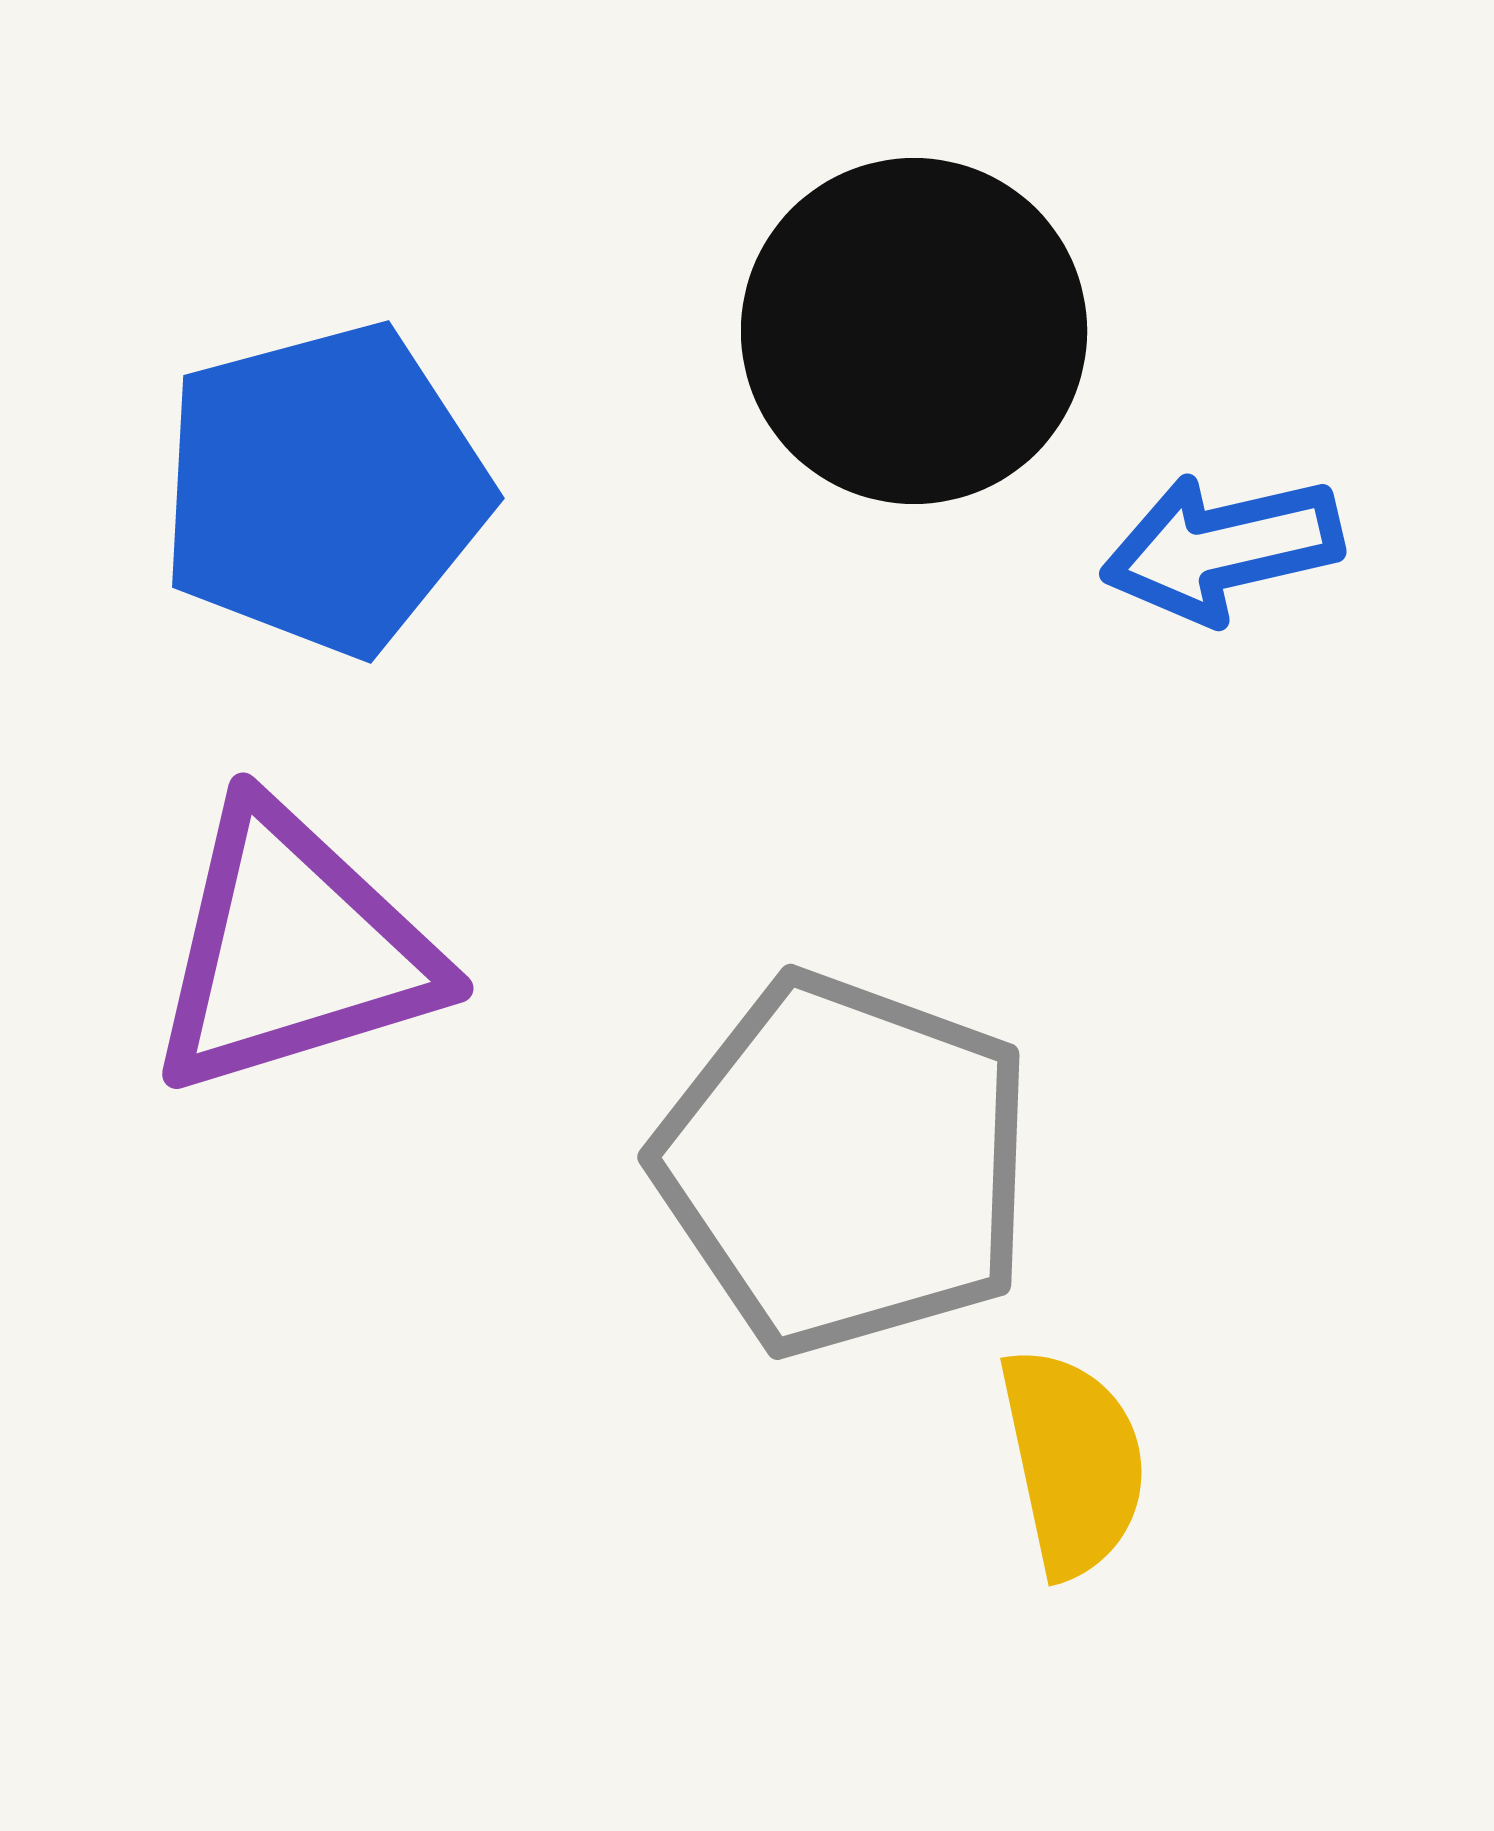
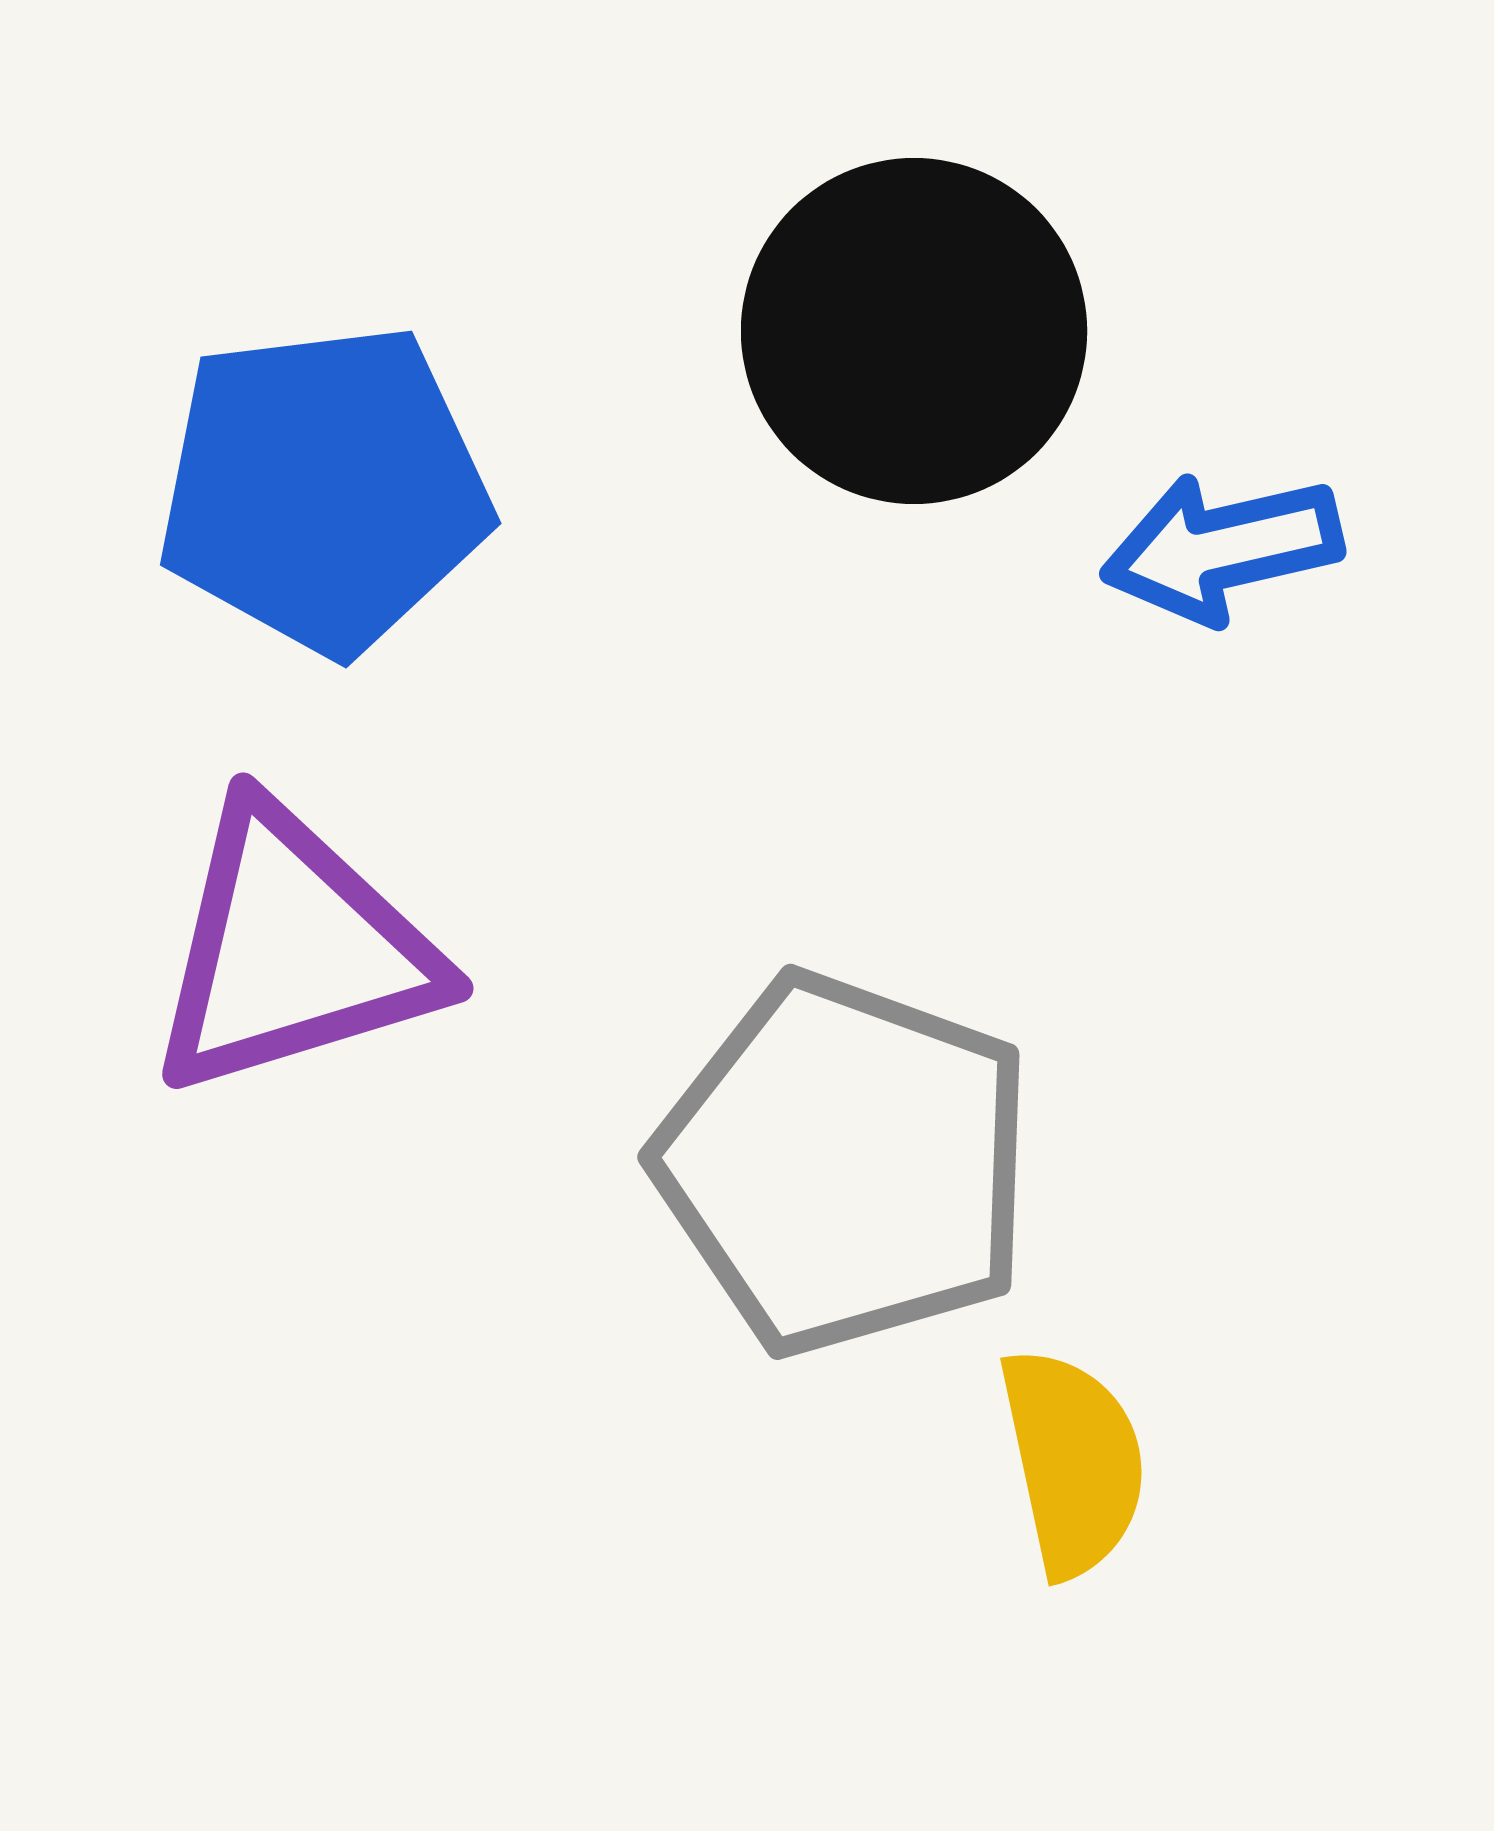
blue pentagon: rotated 8 degrees clockwise
